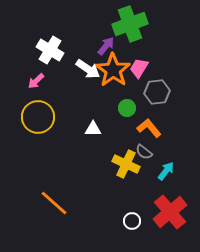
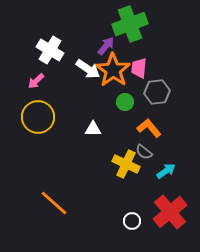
pink trapezoid: rotated 25 degrees counterclockwise
green circle: moved 2 px left, 6 px up
cyan arrow: rotated 18 degrees clockwise
